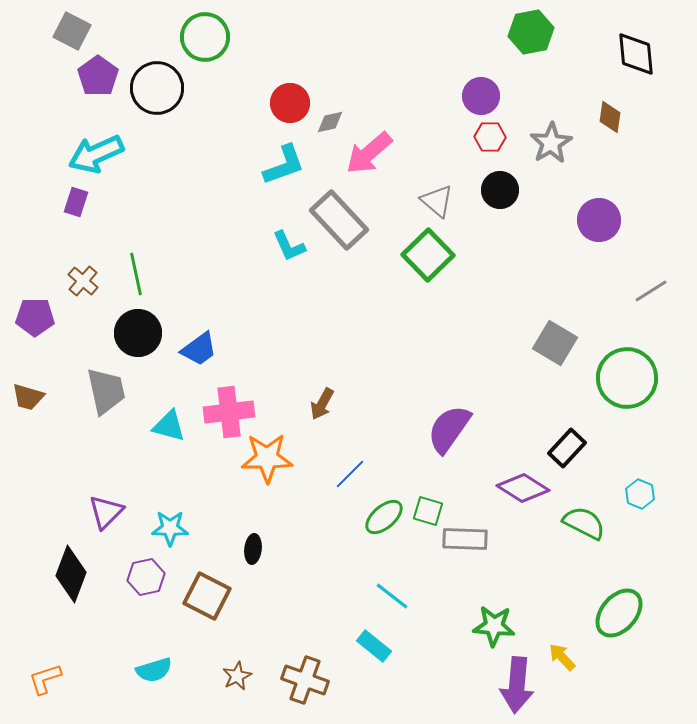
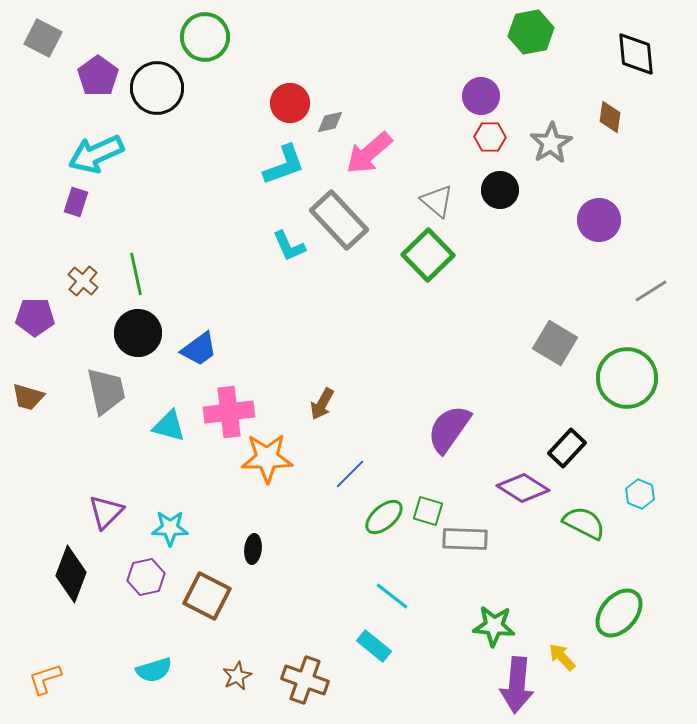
gray square at (72, 31): moved 29 px left, 7 px down
